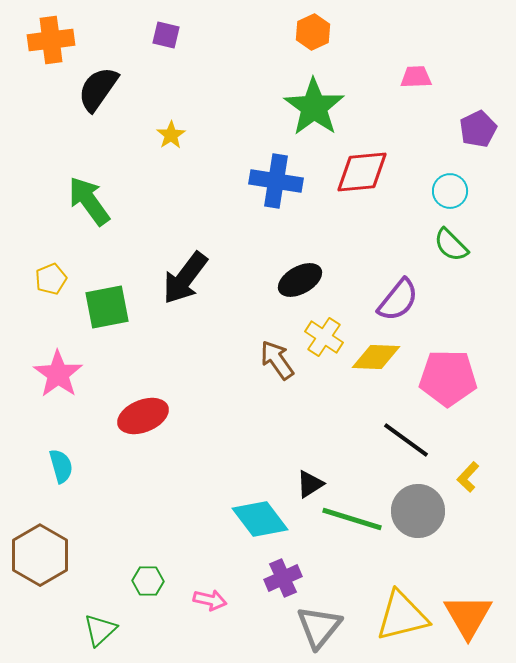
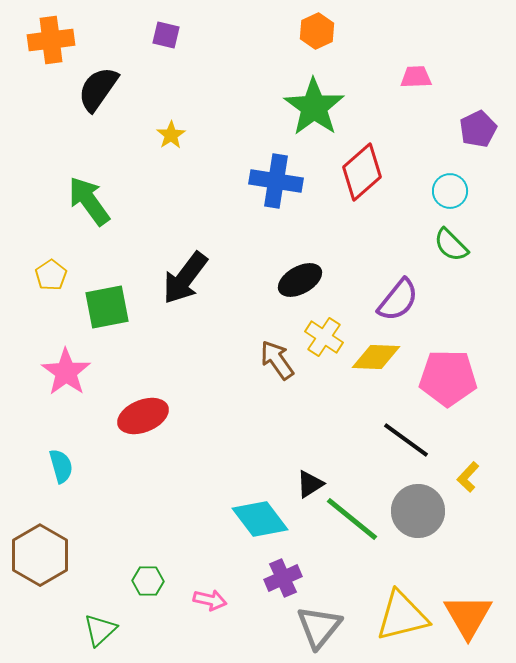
orange hexagon: moved 4 px right, 1 px up
red diamond: rotated 36 degrees counterclockwise
yellow pentagon: moved 4 px up; rotated 12 degrees counterclockwise
pink star: moved 8 px right, 2 px up
green line: rotated 22 degrees clockwise
